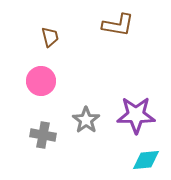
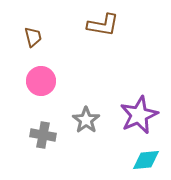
brown L-shape: moved 15 px left
brown trapezoid: moved 17 px left
purple star: moved 3 px right; rotated 24 degrees counterclockwise
